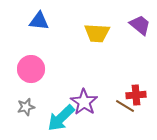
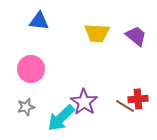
purple trapezoid: moved 4 px left, 11 px down
red cross: moved 2 px right, 4 px down
